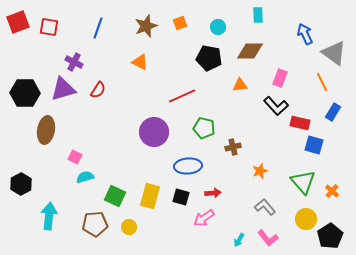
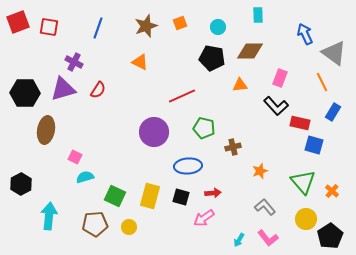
black pentagon at (209, 58): moved 3 px right
